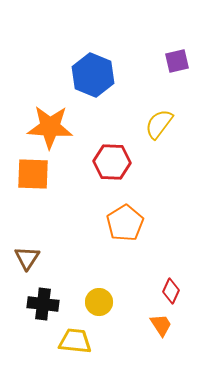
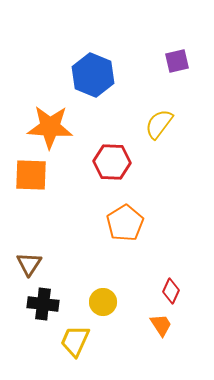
orange square: moved 2 px left, 1 px down
brown triangle: moved 2 px right, 6 px down
yellow circle: moved 4 px right
yellow trapezoid: rotated 72 degrees counterclockwise
